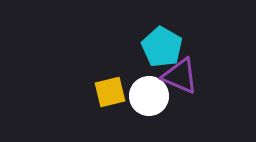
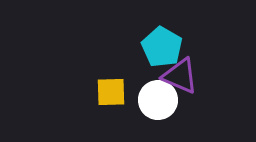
yellow square: moved 1 px right; rotated 12 degrees clockwise
white circle: moved 9 px right, 4 px down
